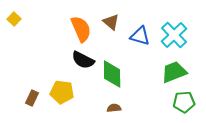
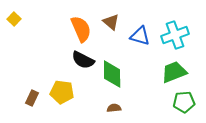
cyan cross: moved 1 px right; rotated 24 degrees clockwise
